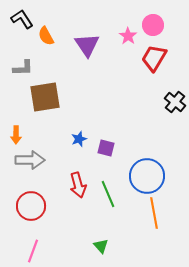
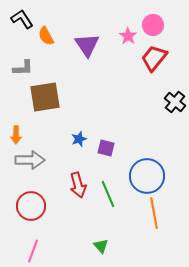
red trapezoid: rotated 8 degrees clockwise
